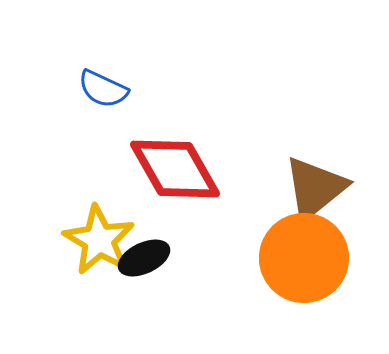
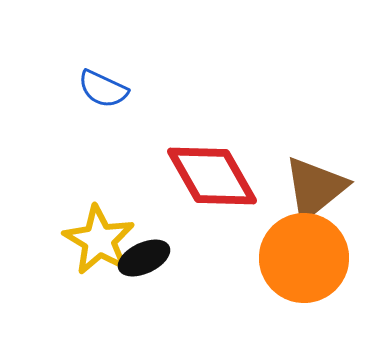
red diamond: moved 37 px right, 7 px down
